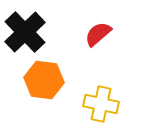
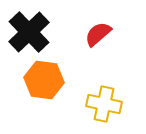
black cross: moved 4 px right
yellow cross: moved 3 px right
